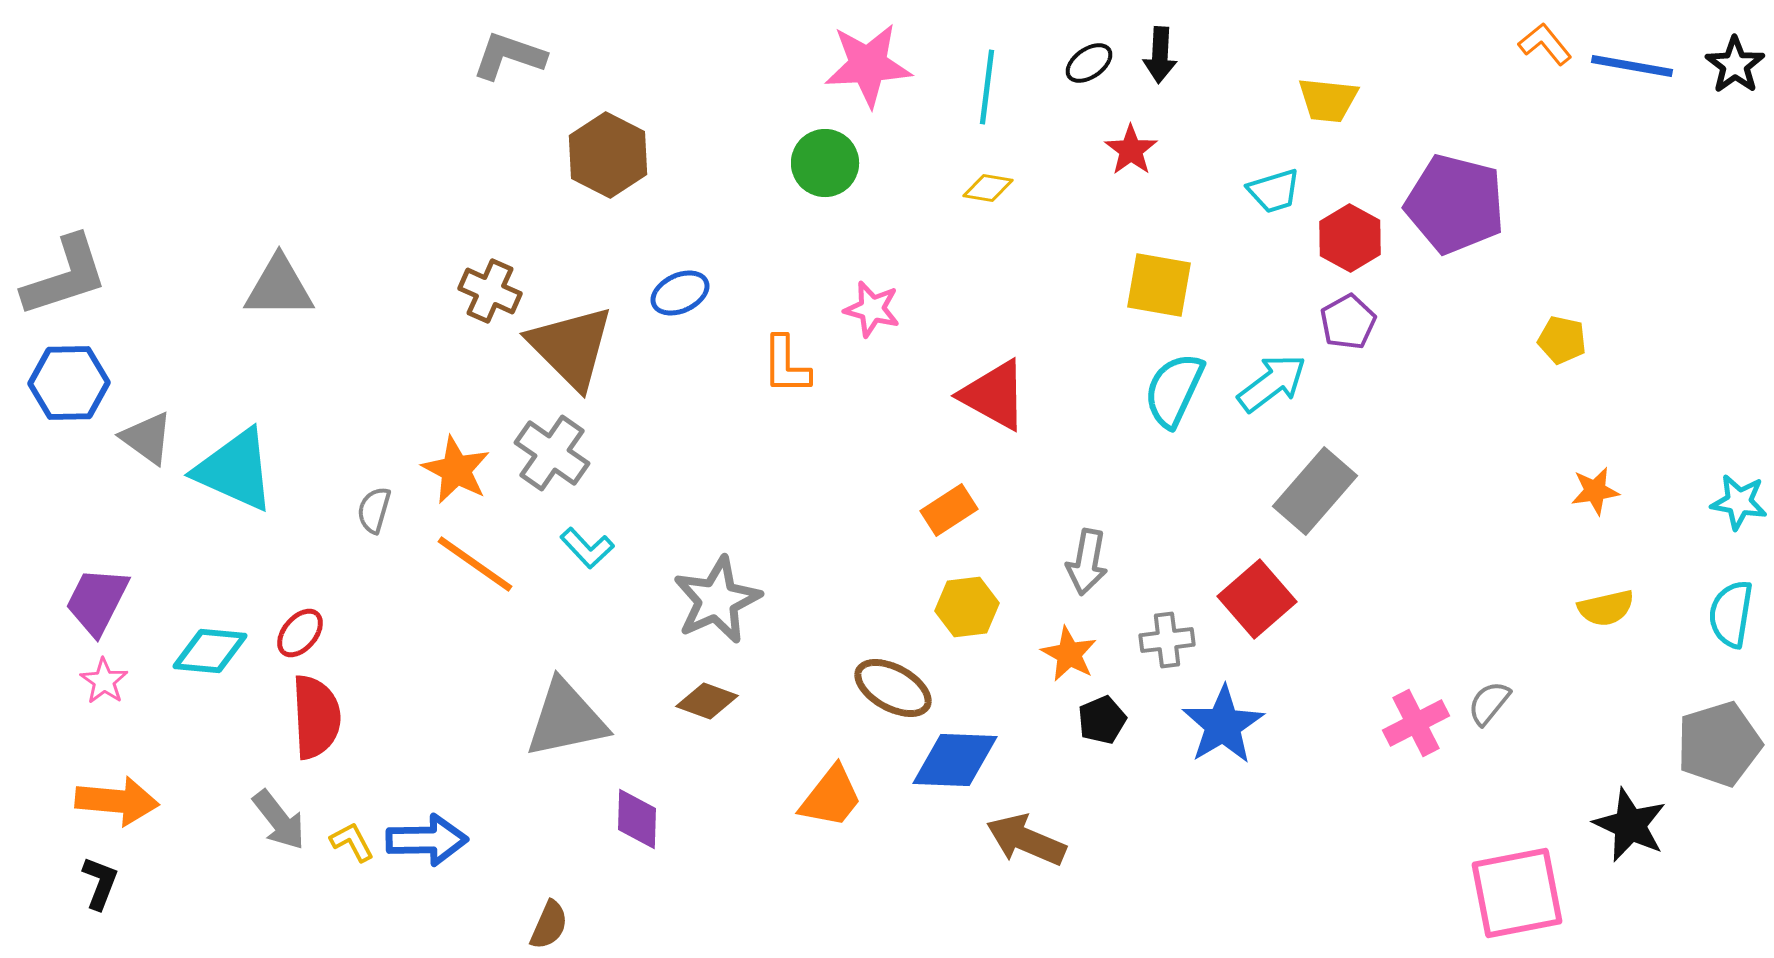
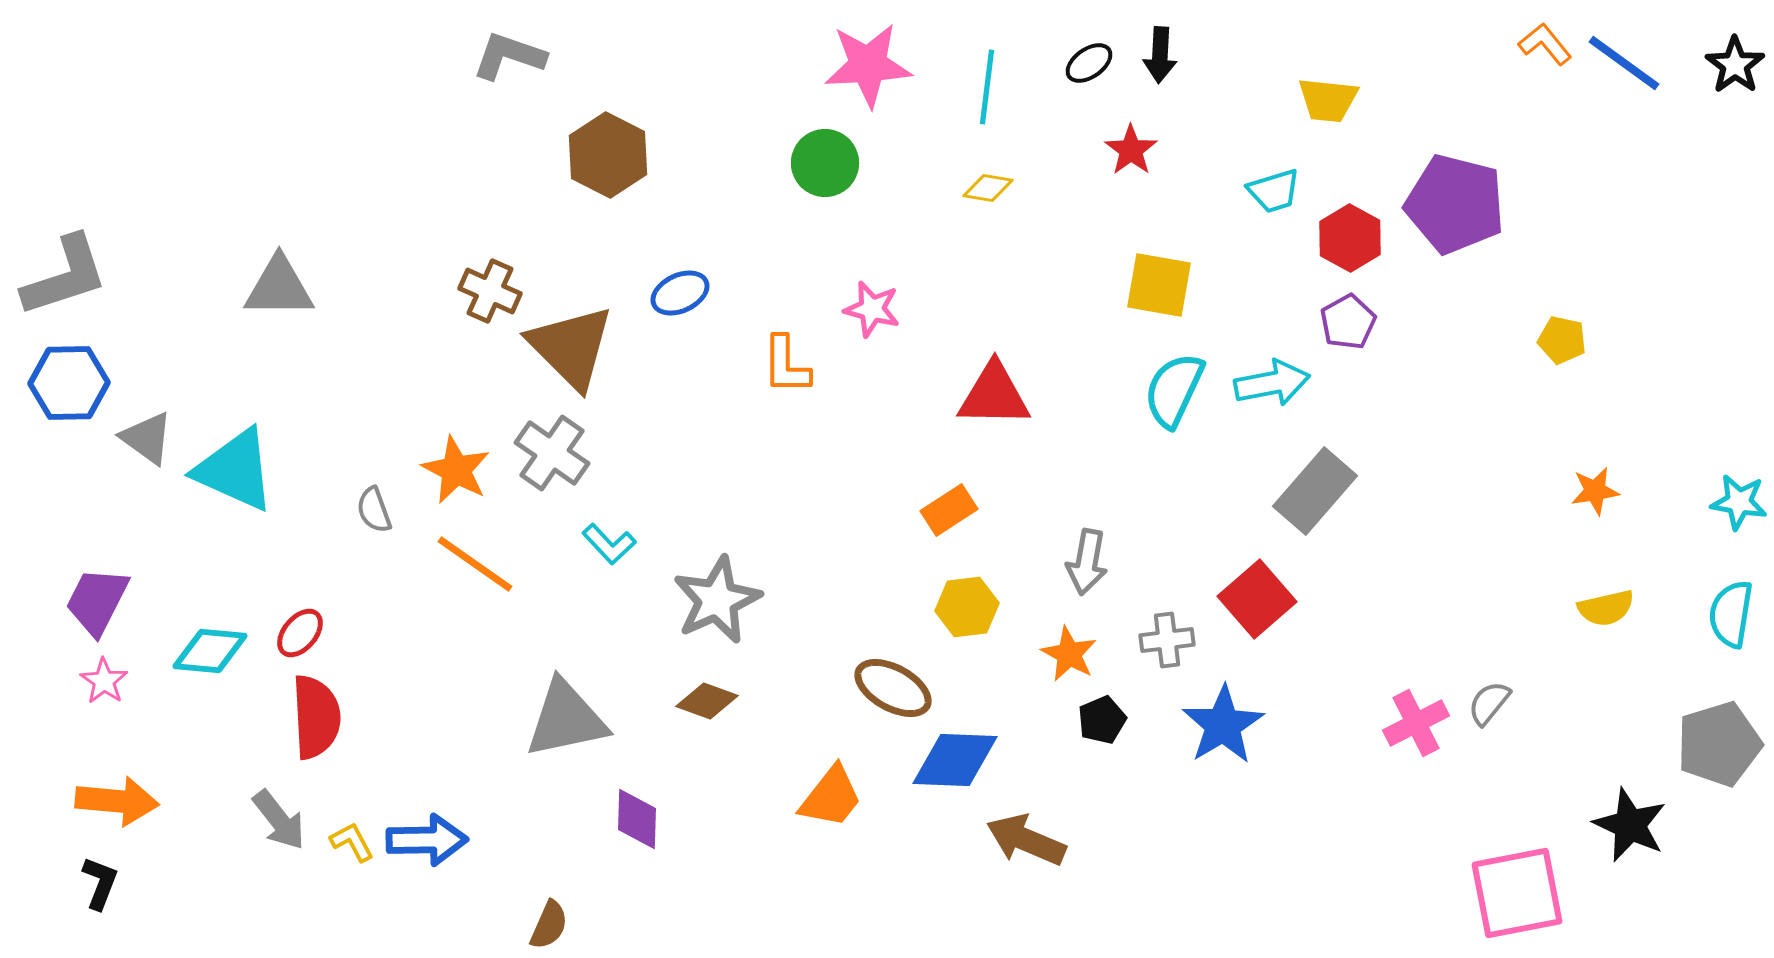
blue line at (1632, 66): moved 8 px left, 3 px up; rotated 26 degrees clockwise
cyan arrow at (1272, 383): rotated 26 degrees clockwise
red triangle at (994, 395): rotated 28 degrees counterclockwise
gray semicircle at (374, 510): rotated 36 degrees counterclockwise
cyan L-shape at (587, 548): moved 22 px right, 4 px up
